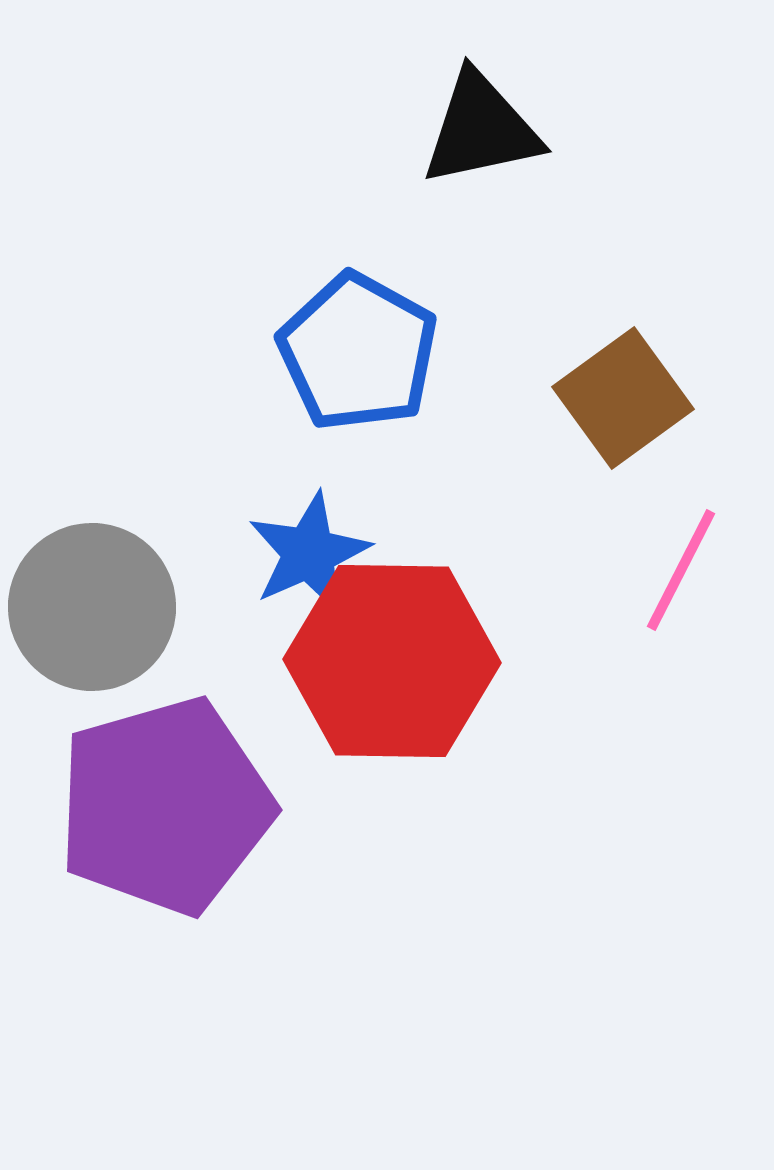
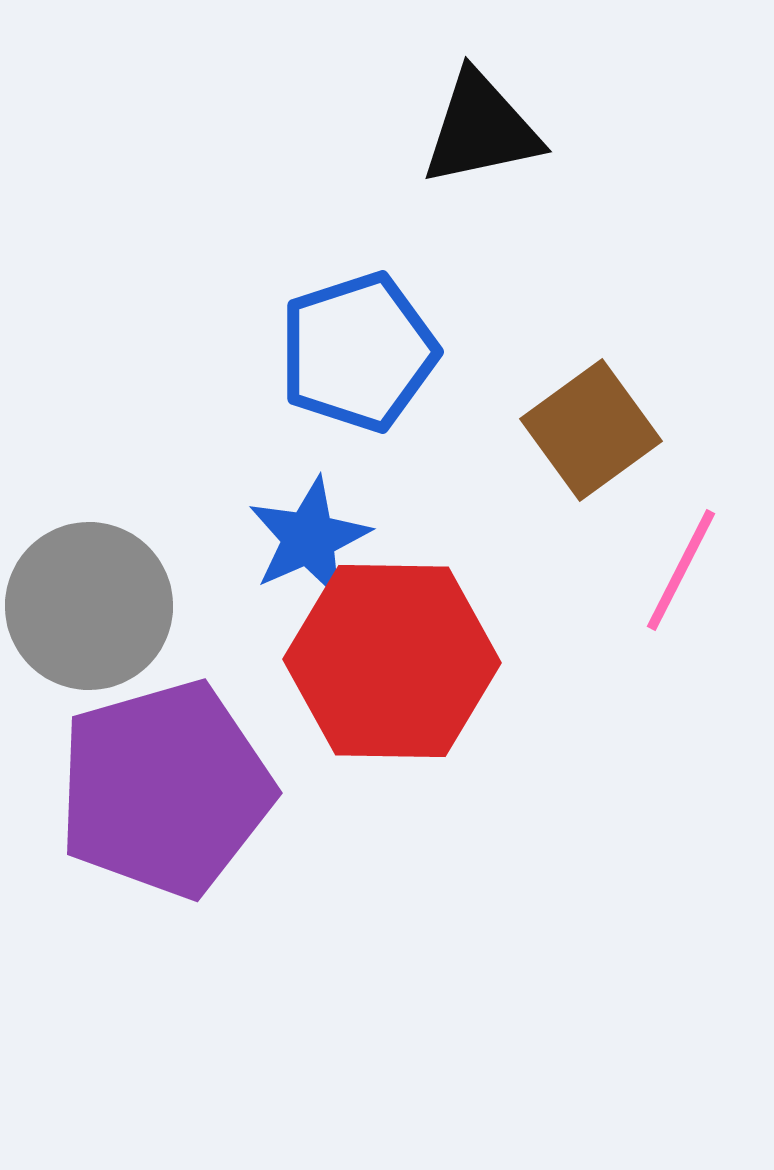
blue pentagon: rotated 25 degrees clockwise
brown square: moved 32 px left, 32 px down
blue star: moved 15 px up
gray circle: moved 3 px left, 1 px up
purple pentagon: moved 17 px up
